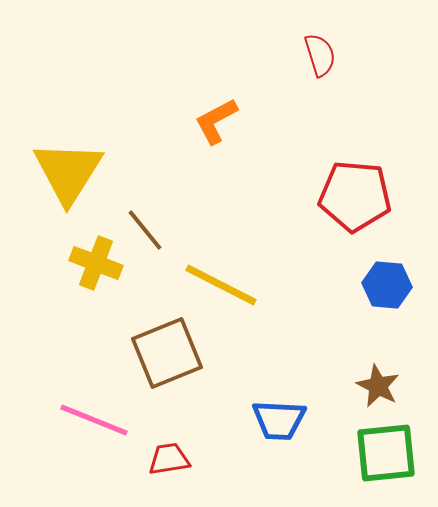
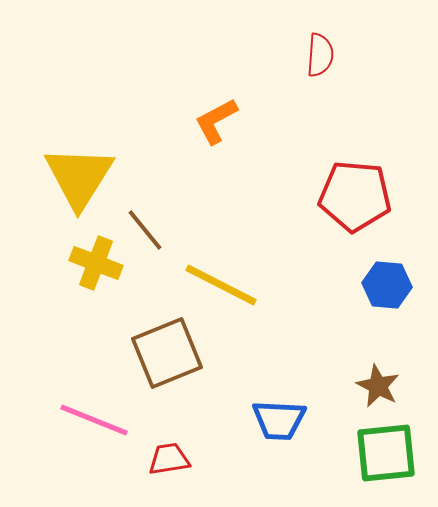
red semicircle: rotated 21 degrees clockwise
yellow triangle: moved 11 px right, 5 px down
